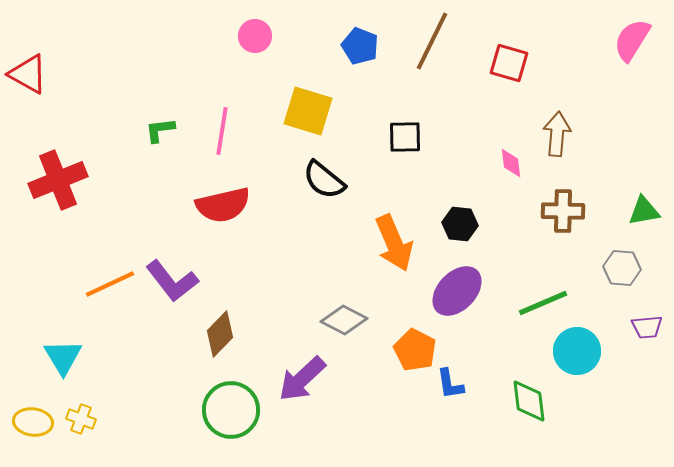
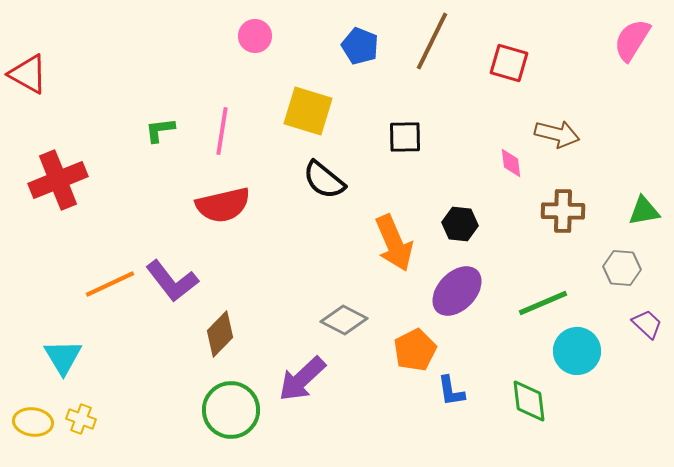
brown arrow: rotated 99 degrees clockwise
purple trapezoid: moved 3 px up; rotated 132 degrees counterclockwise
orange pentagon: rotated 18 degrees clockwise
blue L-shape: moved 1 px right, 7 px down
